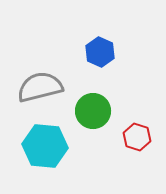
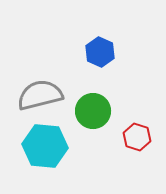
gray semicircle: moved 8 px down
